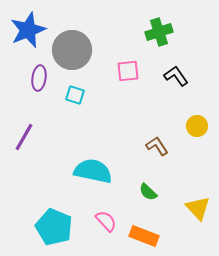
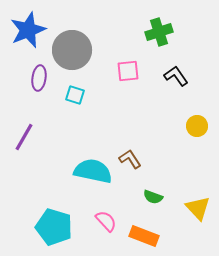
brown L-shape: moved 27 px left, 13 px down
green semicircle: moved 5 px right, 5 px down; rotated 24 degrees counterclockwise
cyan pentagon: rotated 6 degrees counterclockwise
